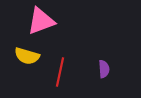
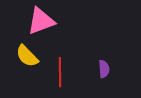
yellow semicircle: rotated 30 degrees clockwise
red line: rotated 12 degrees counterclockwise
